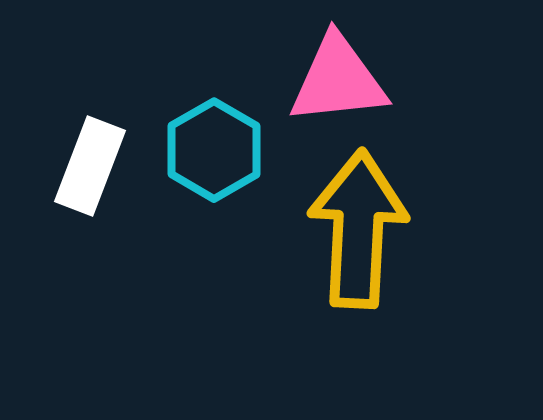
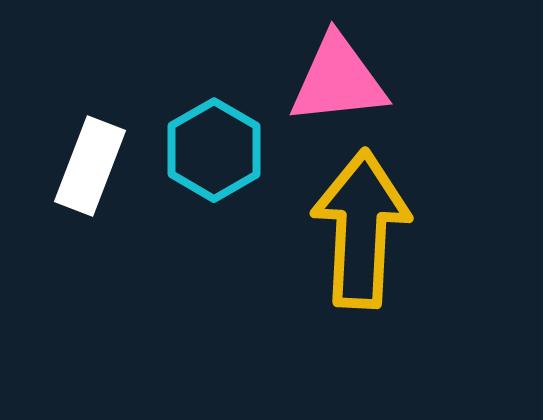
yellow arrow: moved 3 px right
